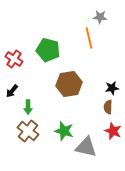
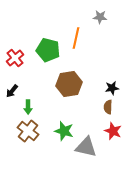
orange line: moved 13 px left; rotated 25 degrees clockwise
red cross: moved 1 px right, 1 px up; rotated 18 degrees clockwise
